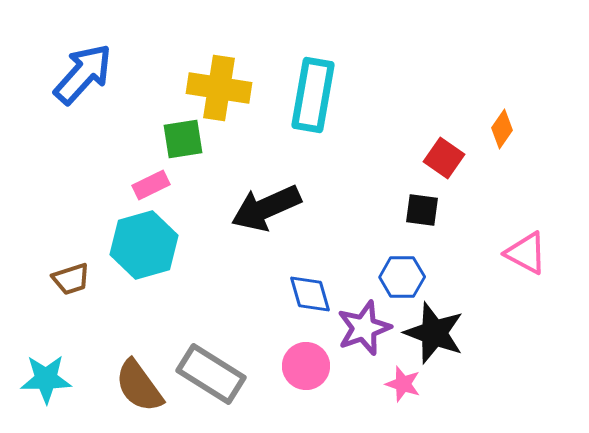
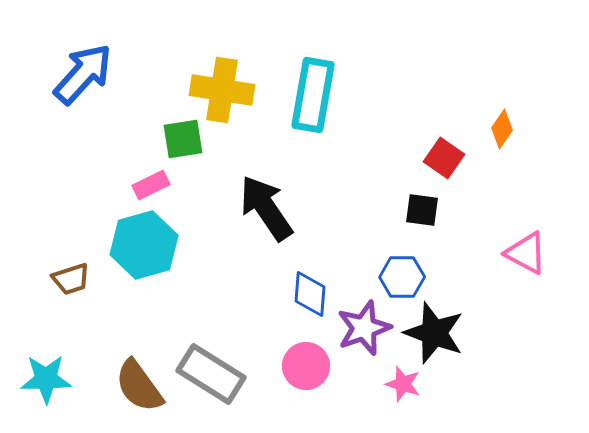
yellow cross: moved 3 px right, 2 px down
black arrow: rotated 80 degrees clockwise
blue diamond: rotated 21 degrees clockwise
